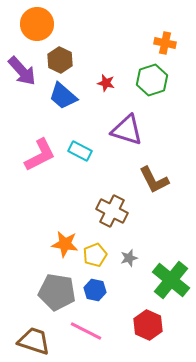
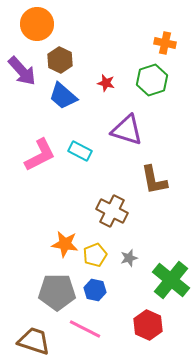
brown L-shape: rotated 16 degrees clockwise
gray pentagon: rotated 9 degrees counterclockwise
pink line: moved 1 px left, 2 px up
